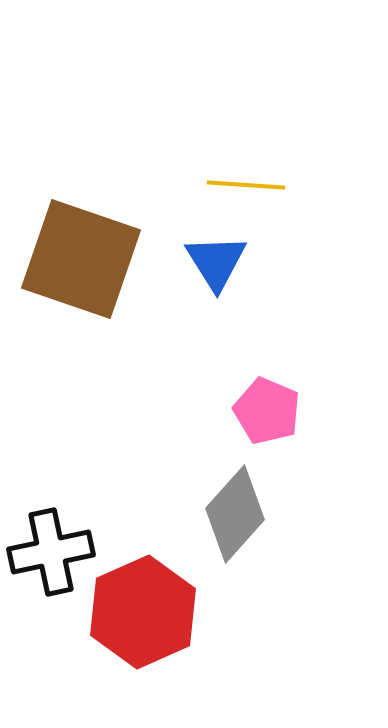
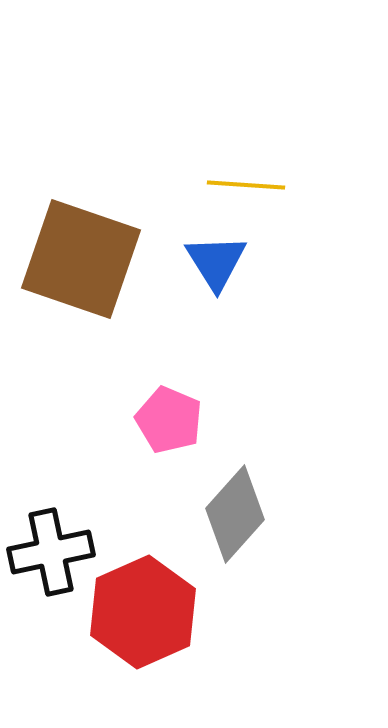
pink pentagon: moved 98 px left, 9 px down
